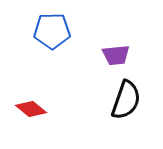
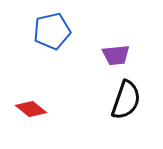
blue pentagon: rotated 12 degrees counterclockwise
